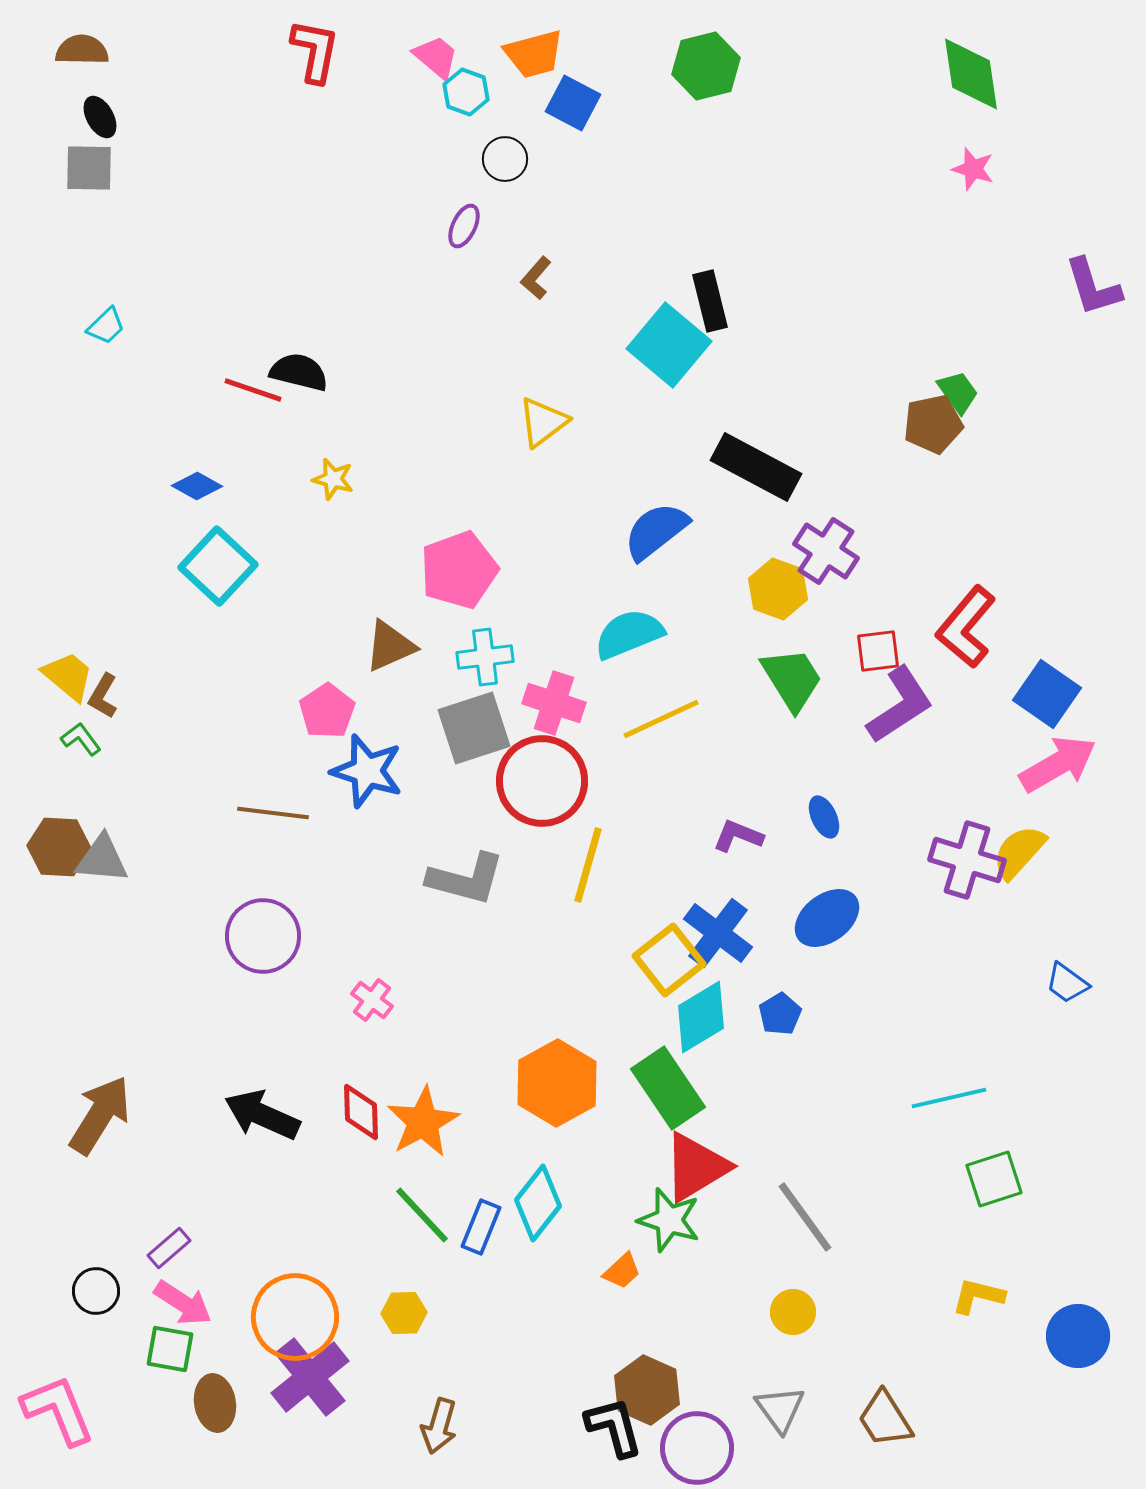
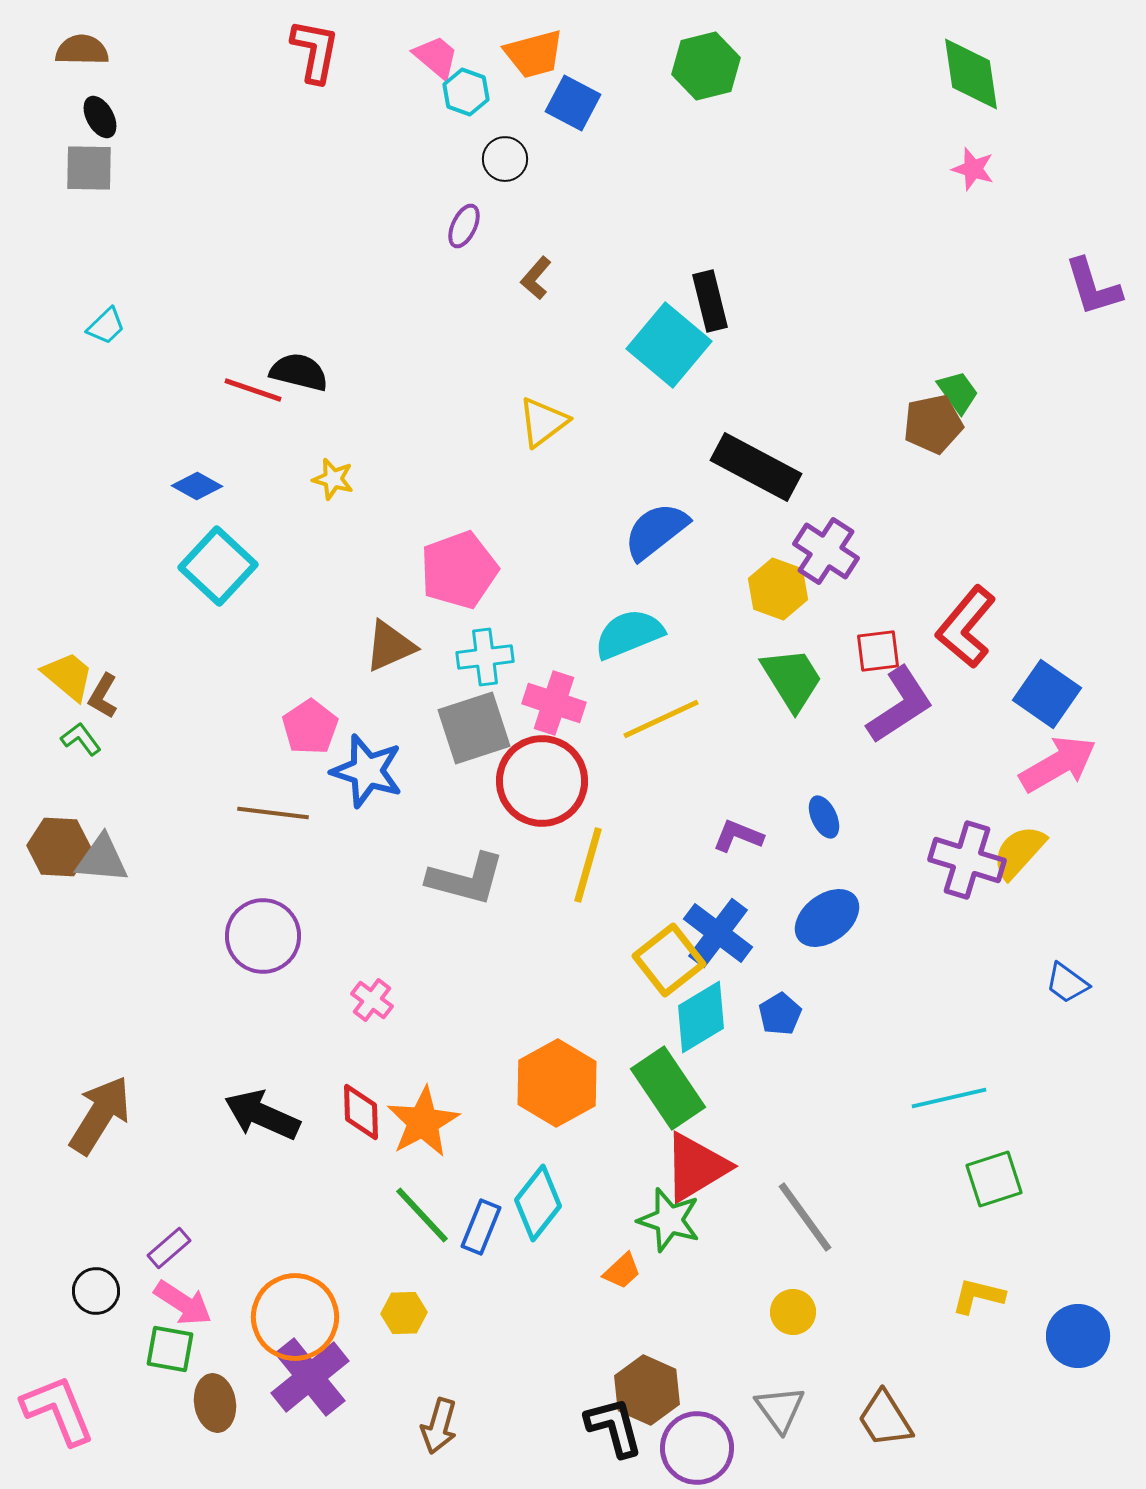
pink pentagon at (327, 711): moved 17 px left, 16 px down
